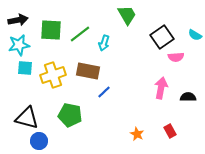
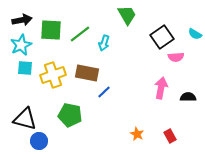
black arrow: moved 4 px right
cyan semicircle: moved 1 px up
cyan star: moved 2 px right; rotated 15 degrees counterclockwise
brown rectangle: moved 1 px left, 2 px down
black triangle: moved 2 px left, 1 px down
red rectangle: moved 5 px down
